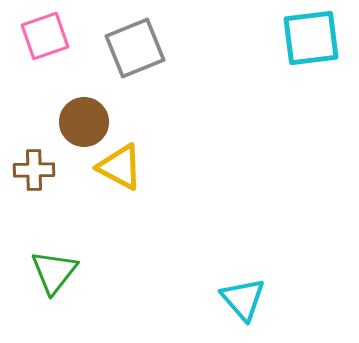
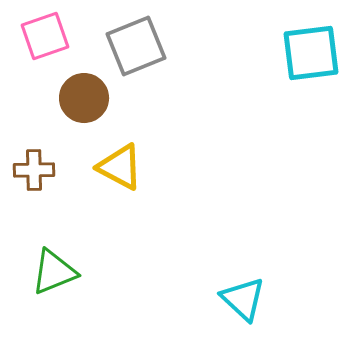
cyan square: moved 15 px down
gray square: moved 1 px right, 2 px up
brown circle: moved 24 px up
green triangle: rotated 30 degrees clockwise
cyan triangle: rotated 6 degrees counterclockwise
